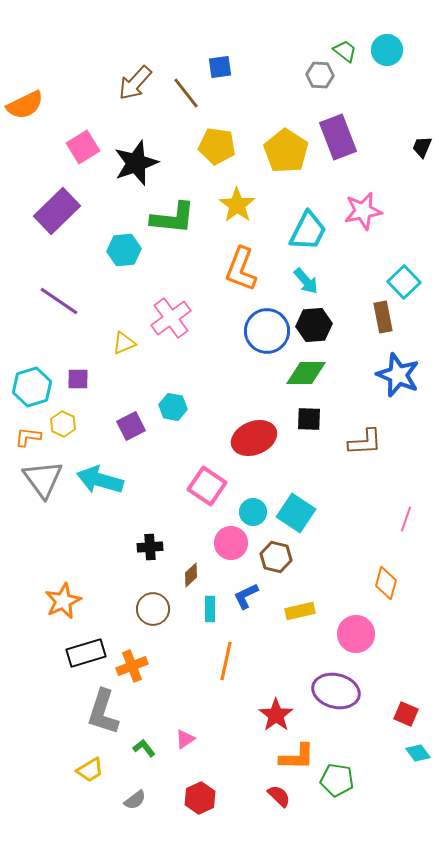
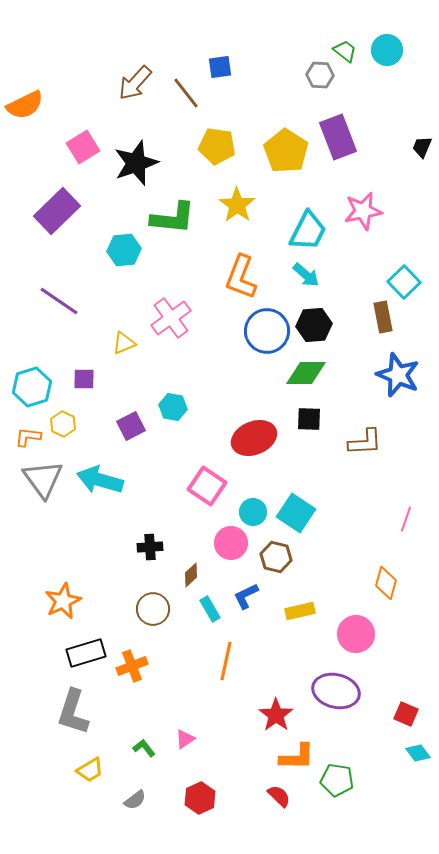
orange L-shape at (241, 269): moved 8 px down
cyan arrow at (306, 281): moved 6 px up; rotated 8 degrees counterclockwise
purple square at (78, 379): moved 6 px right
cyan rectangle at (210, 609): rotated 30 degrees counterclockwise
gray L-shape at (103, 712): moved 30 px left
